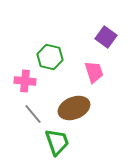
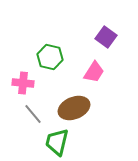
pink trapezoid: rotated 50 degrees clockwise
pink cross: moved 2 px left, 2 px down
green trapezoid: rotated 148 degrees counterclockwise
